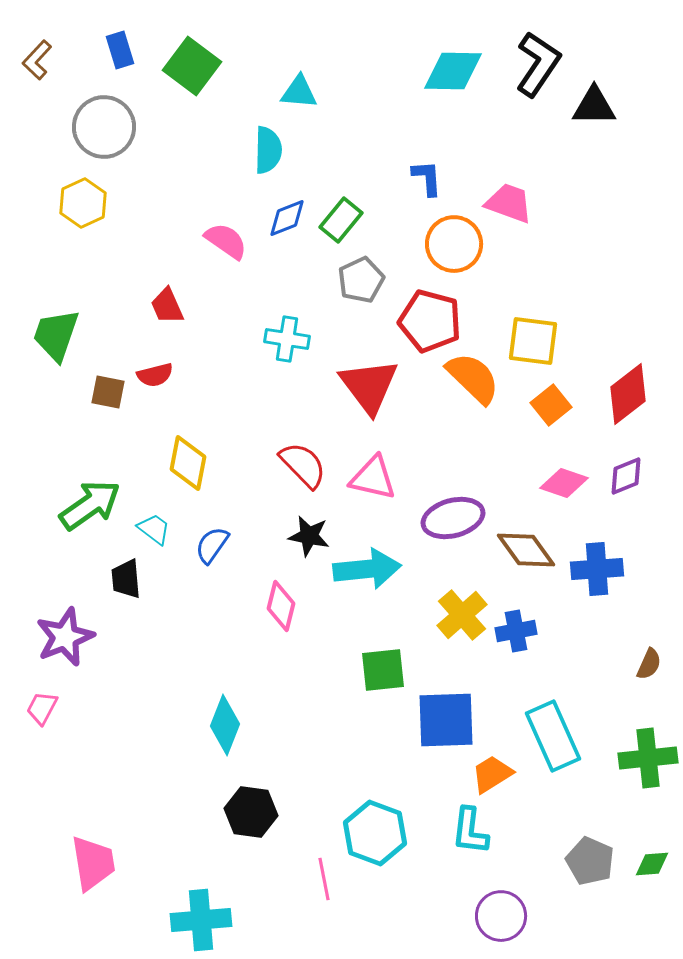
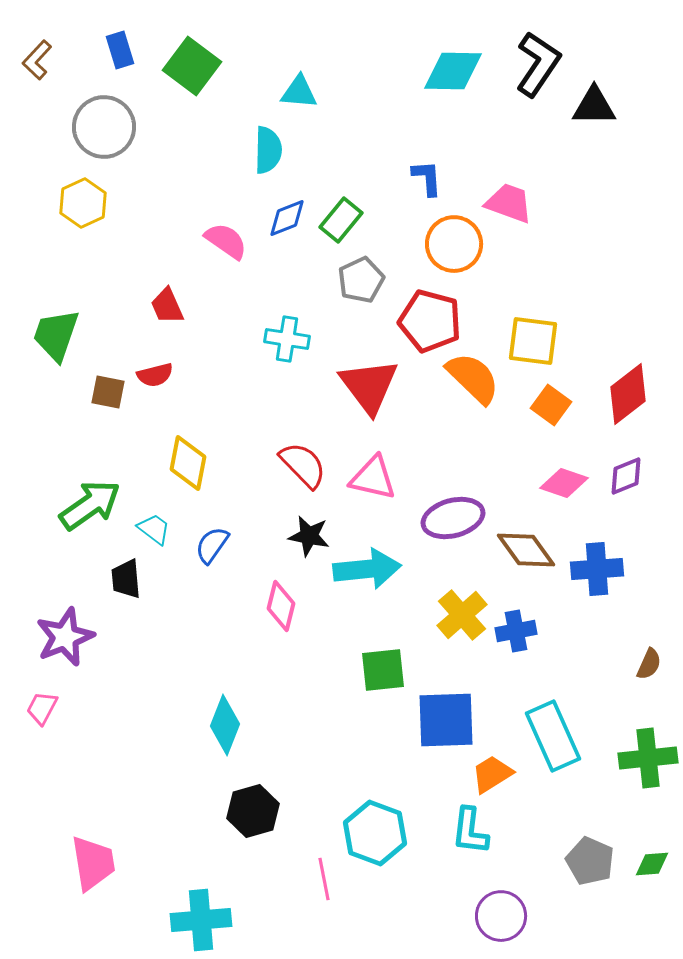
orange square at (551, 405): rotated 15 degrees counterclockwise
black hexagon at (251, 812): moved 2 px right, 1 px up; rotated 24 degrees counterclockwise
